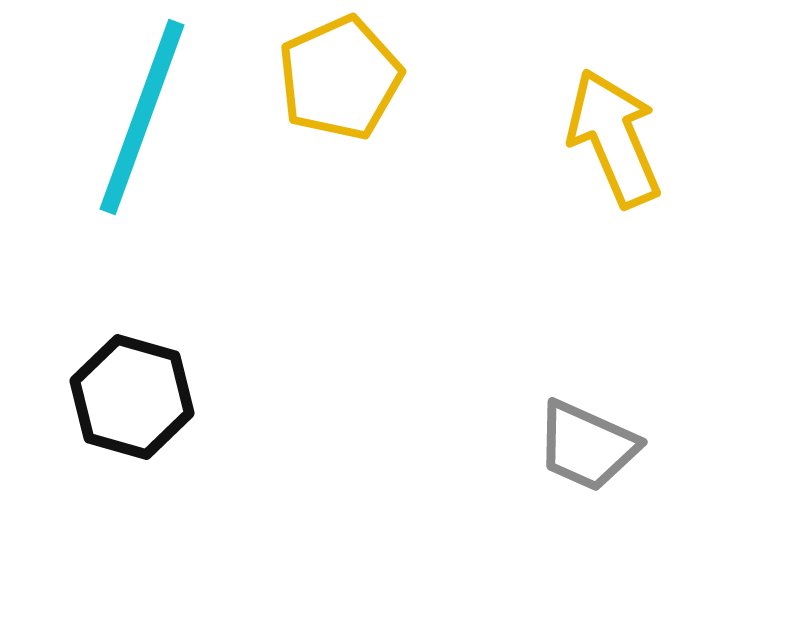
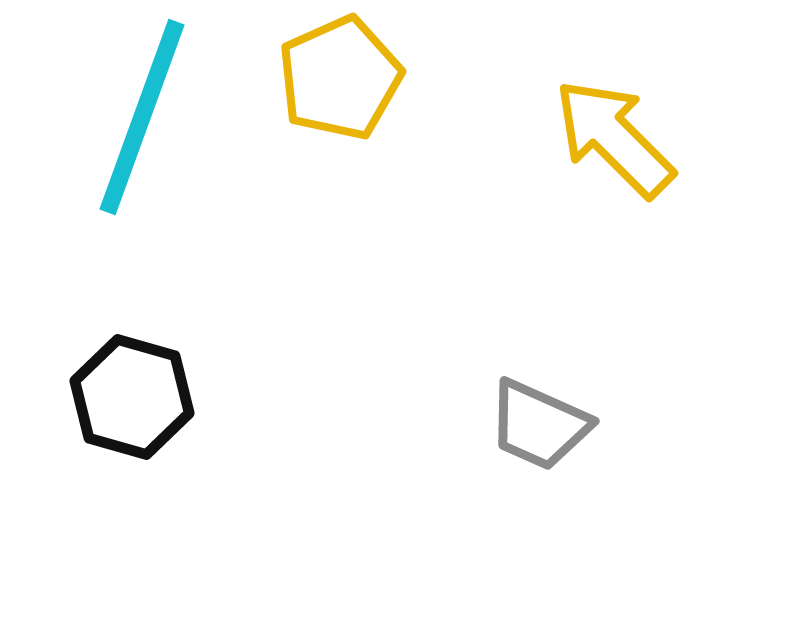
yellow arrow: rotated 22 degrees counterclockwise
gray trapezoid: moved 48 px left, 21 px up
